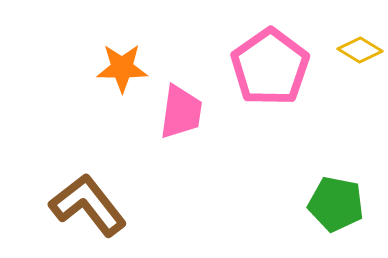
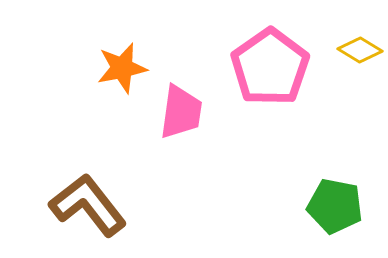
orange star: rotated 12 degrees counterclockwise
green pentagon: moved 1 px left, 2 px down
